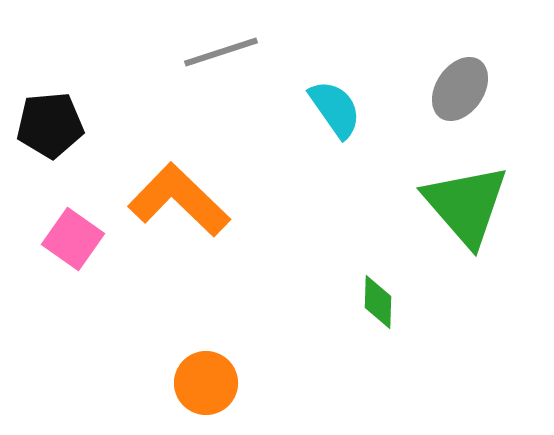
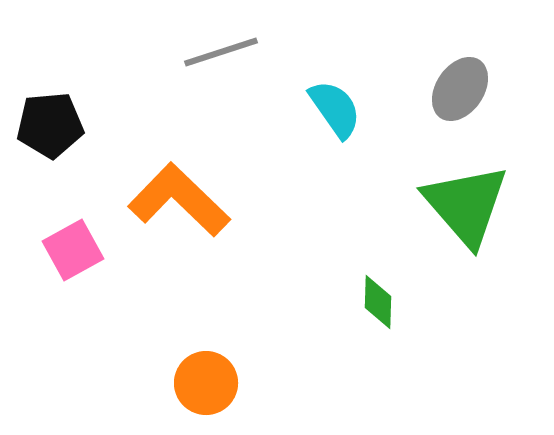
pink square: moved 11 px down; rotated 26 degrees clockwise
